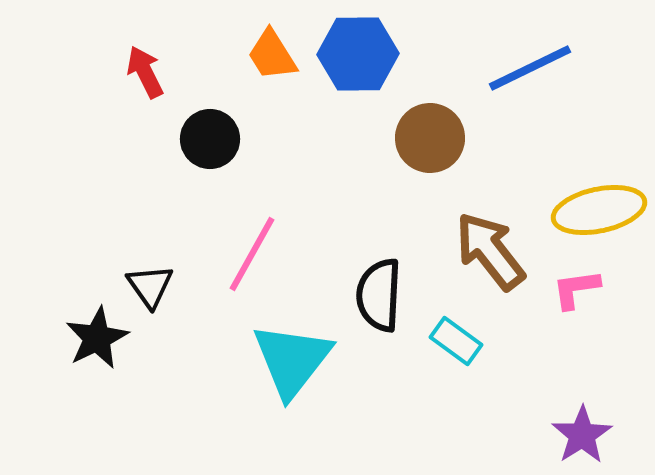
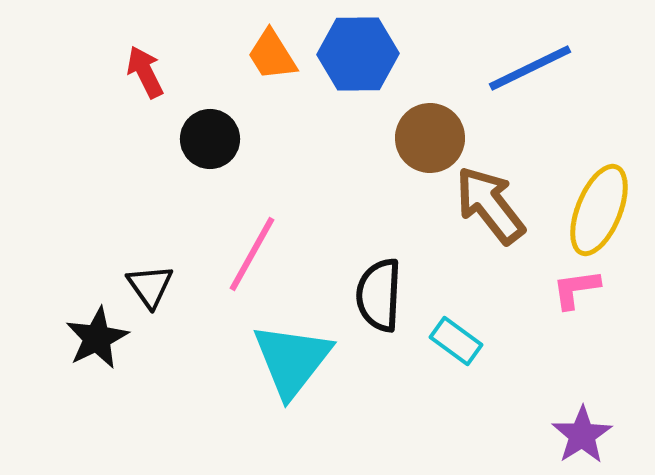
yellow ellipse: rotated 56 degrees counterclockwise
brown arrow: moved 46 px up
